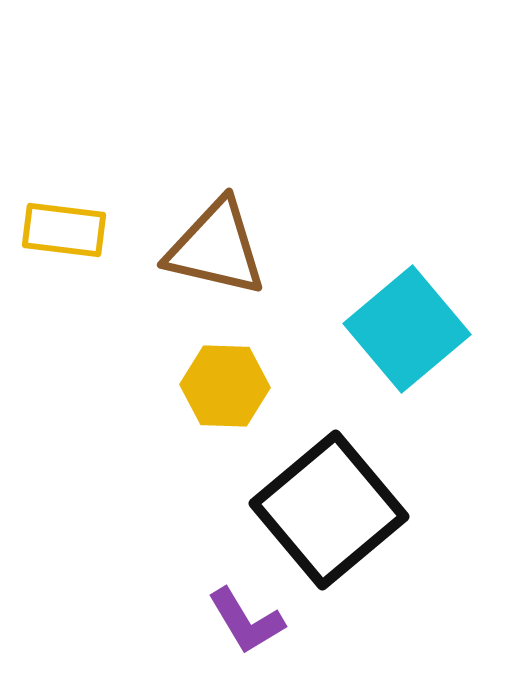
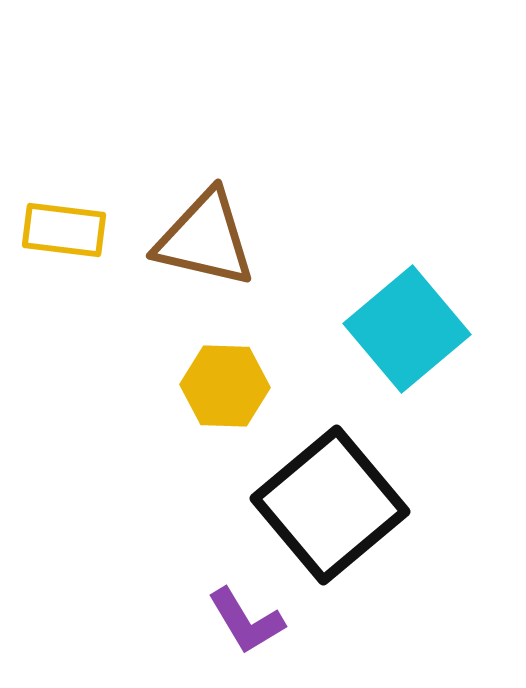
brown triangle: moved 11 px left, 9 px up
black square: moved 1 px right, 5 px up
